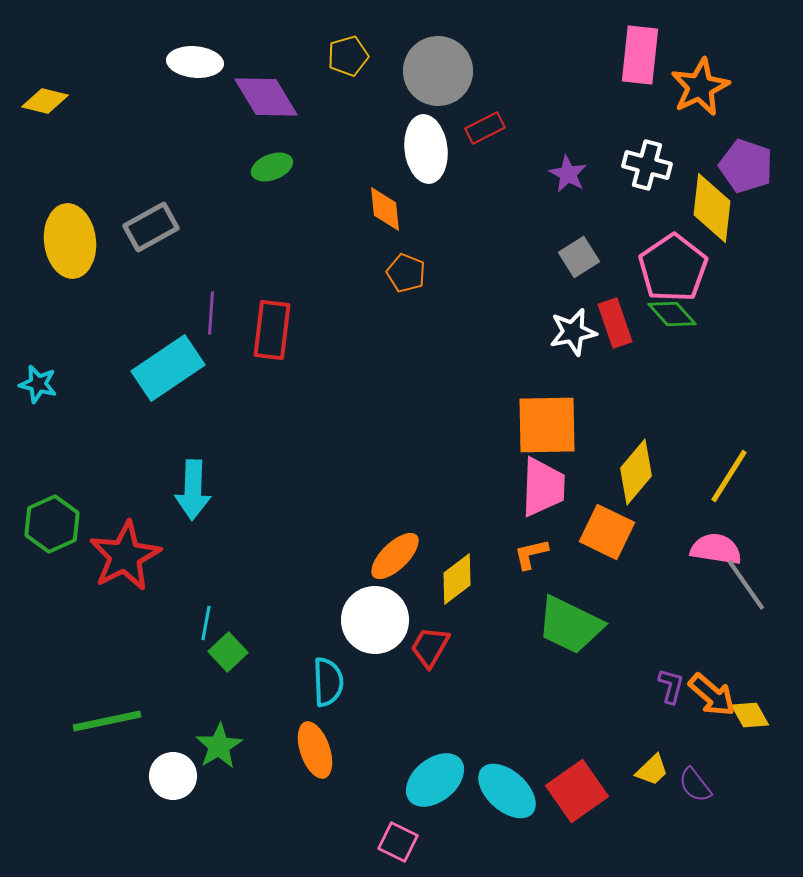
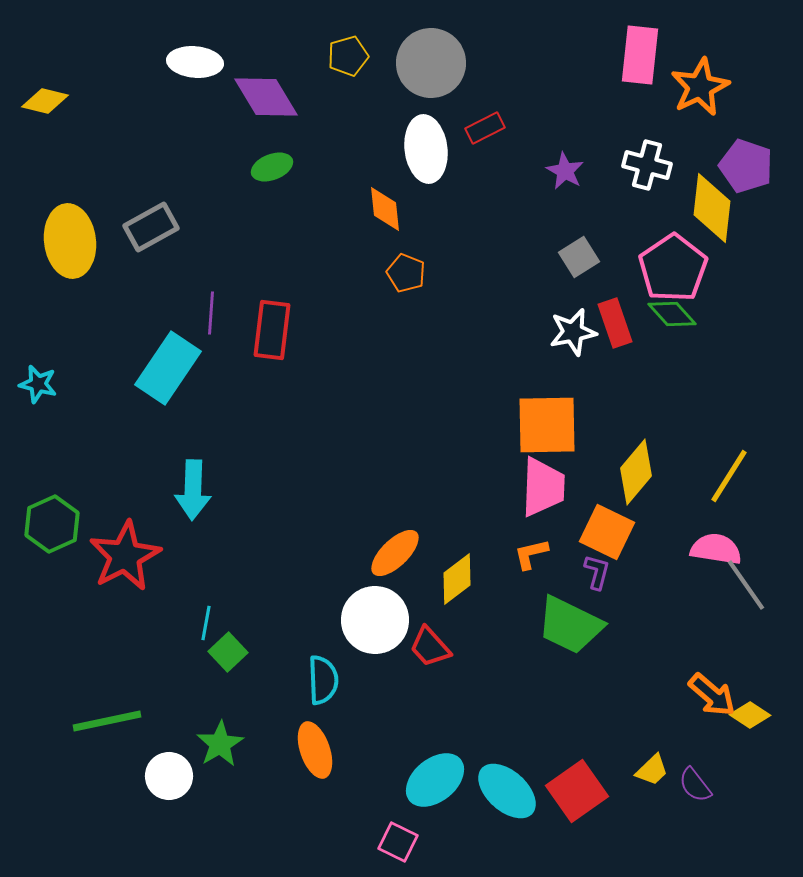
gray circle at (438, 71): moved 7 px left, 8 px up
purple star at (568, 174): moved 3 px left, 3 px up
cyan rectangle at (168, 368): rotated 22 degrees counterclockwise
orange ellipse at (395, 556): moved 3 px up
red trapezoid at (430, 647): rotated 72 degrees counterclockwise
cyan semicircle at (328, 682): moved 5 px left, 2 px up
purple L-shape at (671, 686): moved 74 px left, 114 px up
yellow diamond at (750, 715): rotated 27 degrees counterclockwise
green star at (219, 746): moved 1 px right, 2 px up
white circle at (173, 776): moved 4 px left
